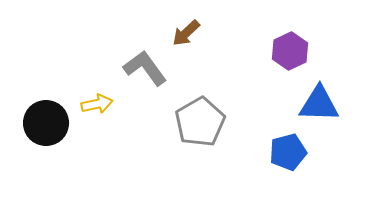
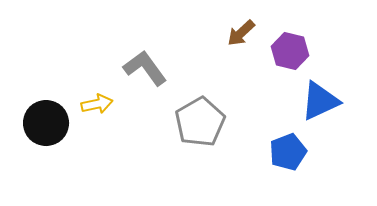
brown arrow: moved 55 px right
purple hexagon: rotated 21 degrees counterclockwise
blue triangle: moved 1 px right, 3 px up; rotated 27 degrees counterclockwise
blue pentagon: rotated 6 degrees counterclockwise
